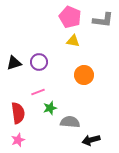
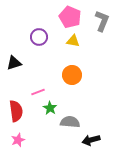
gray L-shape: moved 1 px left, 1 px down; rotated 75 degrees counterclockwise
purple circle: moved 25 px up
orange circle: moved 12 px left
green star: rotated 24 degrees counterclockwise
red semicircle: moved 2 px left, 2 px up
